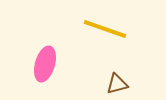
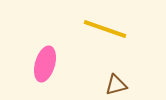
brown triangle: moved 1 px left, 1 px down
